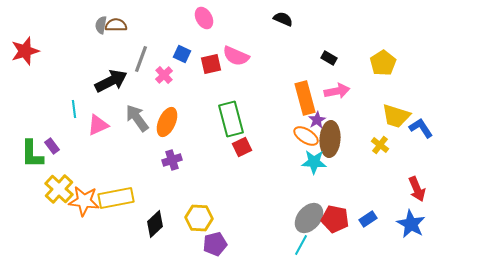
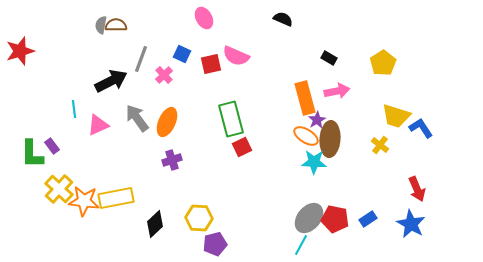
red star at (25, 51): moved 5 px left
